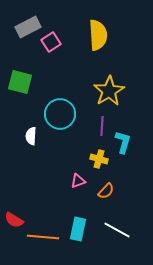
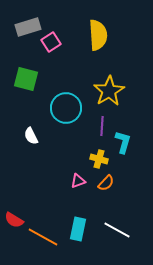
gray rectangle: rotated 10 degrees clockwise
green square: moved 6 px right, 3 px up
cyan circle: moved 6 px right, 6 px up
white semicircle: rotated 30 degrees counterclockwise
orange semicircle: moved 8 px up
orange line: rotated 24 degrees clockwise
